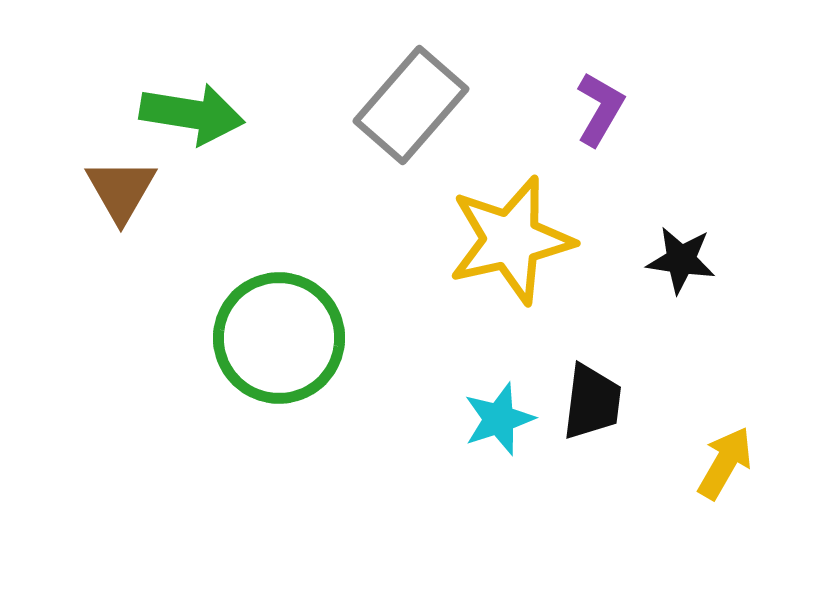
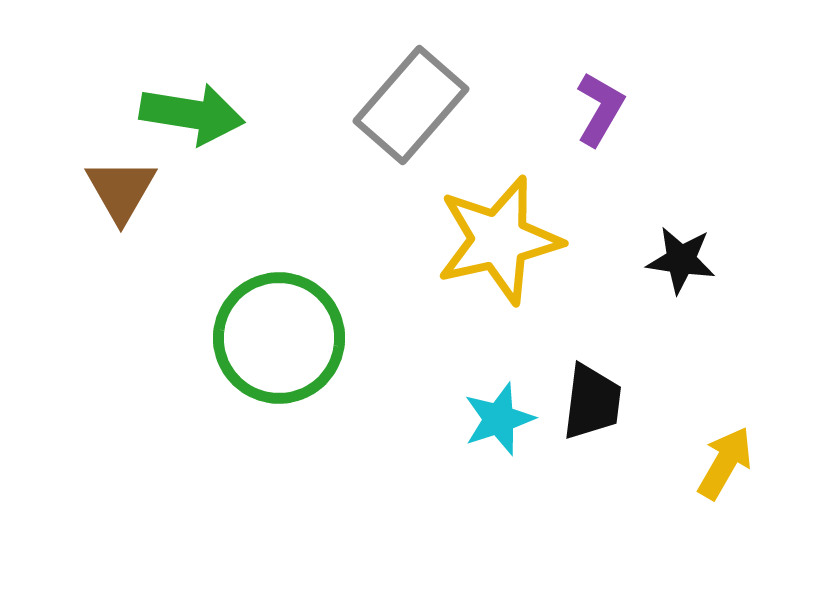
yellow star: moved 12 px left
